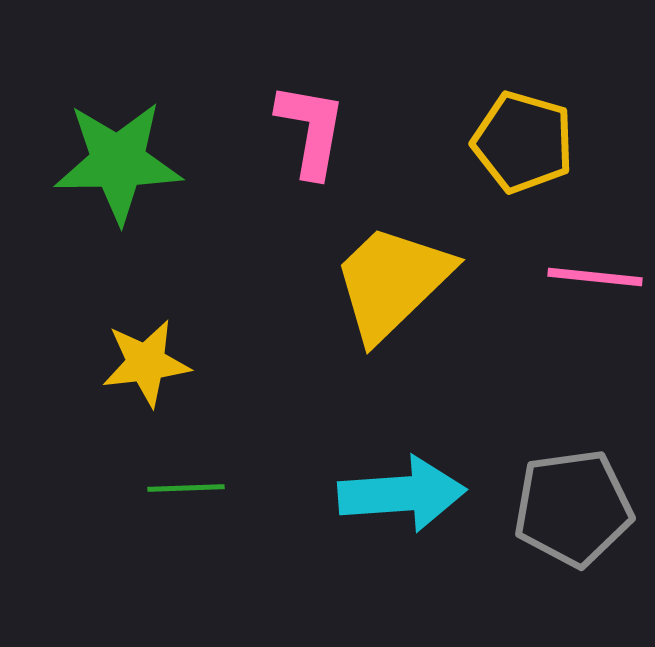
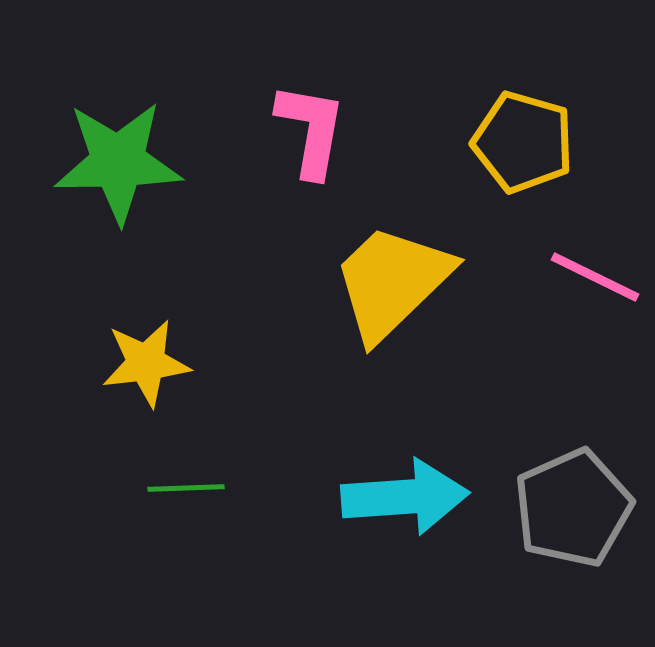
pink line: rotated 20 degrees clockwise
cyan arrow: moved 3 px right, 3 px down
gray pentagon: rotated 16 degrees counterclockwise
